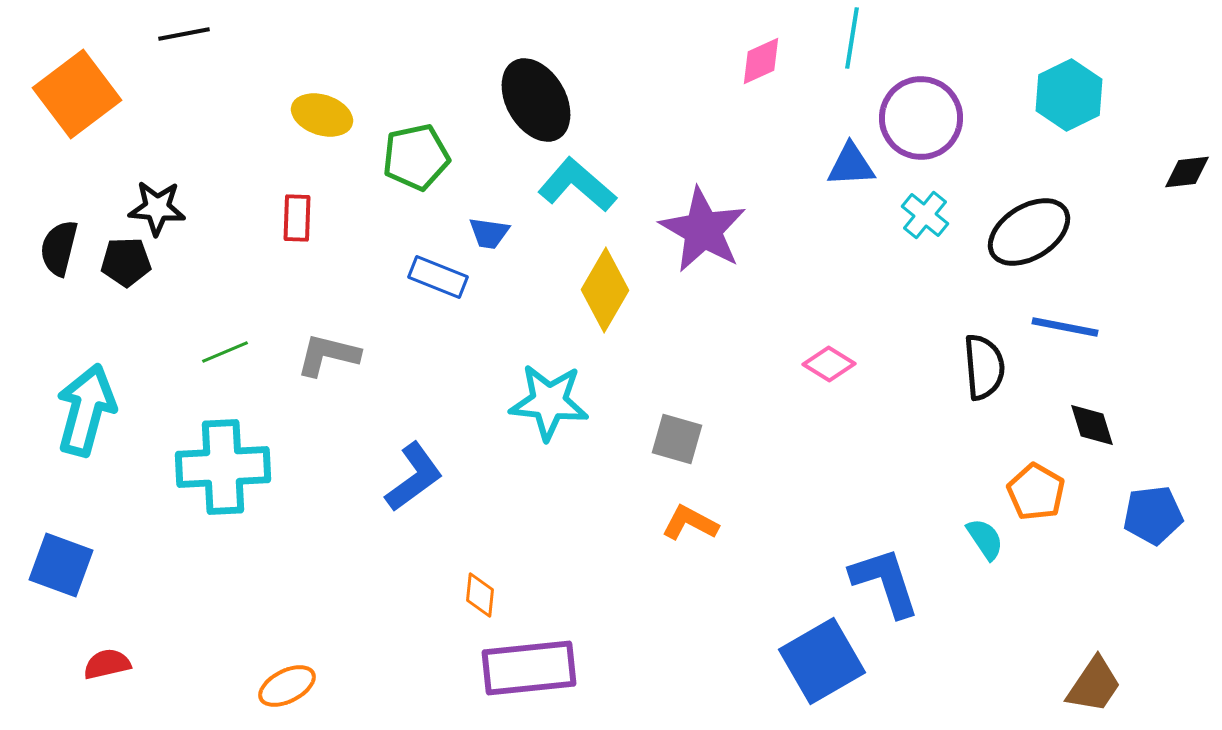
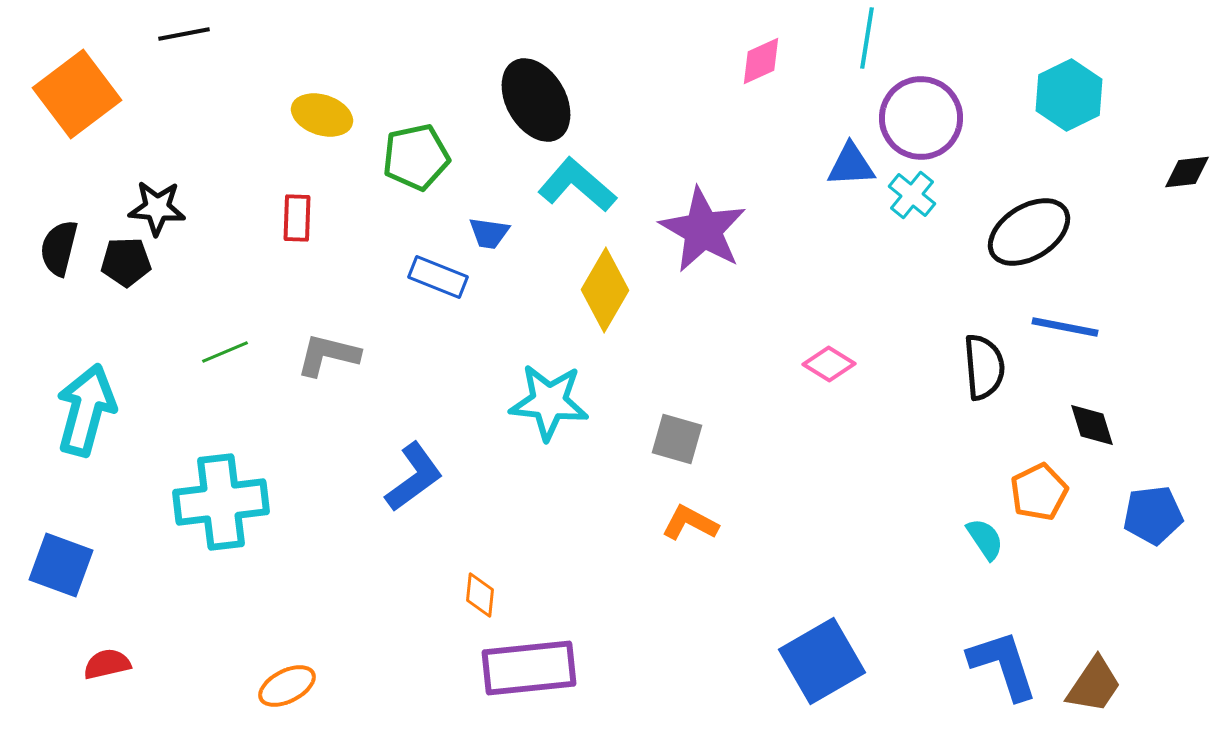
cyan line at (852, 38): moved 15 px right
cyan cross at (925, 215): moved 13 px left, 20 px up
cyan cross at (223, 467): moved 2 px left, 35 px down; rotated 4 degrees counterclockwise
orange pentagon at (1036, 492): moved 3 px right; rotated 16 degrees clockwise
blue L-shape at (885, 582): moved 118 px right, 83 px down
